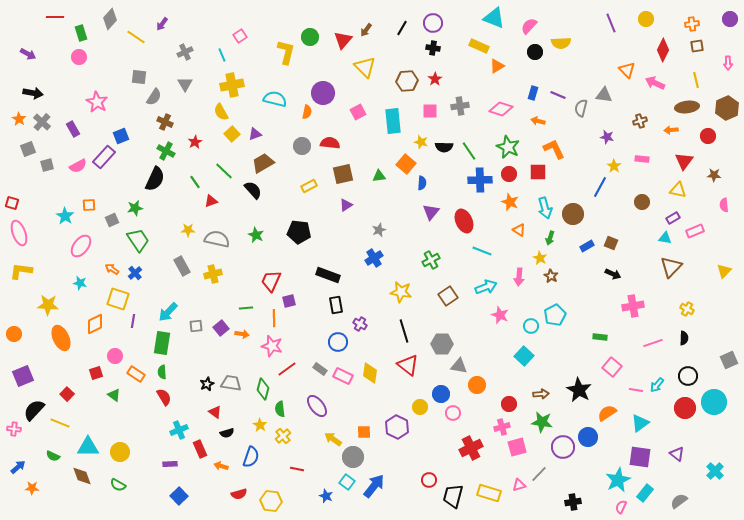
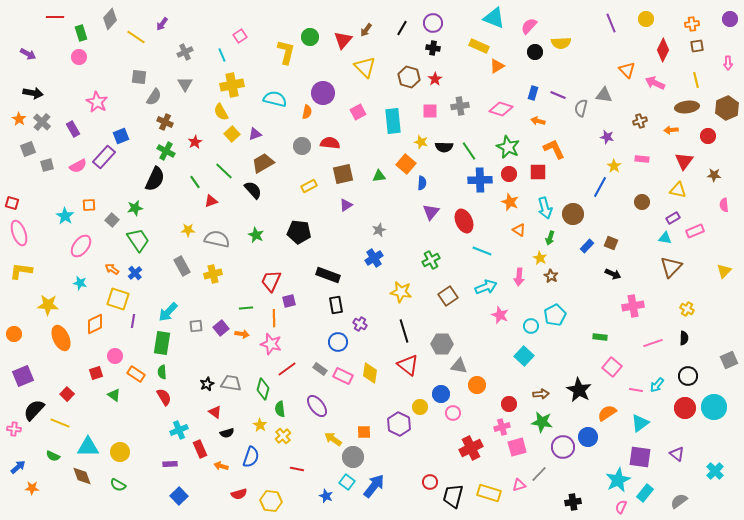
brown hexagon at (407, 81): moved 2 px right, 4 px up; rotated 20 degrees clockwise
gray square at (112, 220): rotated 24 degrees counterclockwise
blue rectangle at (587, 246): rotated 16 degrees counterclockwise
pink star at (272, 346): moved 1 px left, 2 px up
cyan circle at (714, 402): moved 5 px down
purple hexagon at (397, 427): moved 2 px right, 3 px up
red circle at (429, 480): moved 1 px right, 2 px down
